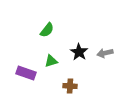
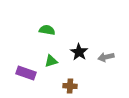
green semicircle: rotated 119 degrees counterclockwise
gray arrow: moved 1 px right, 4 px down
